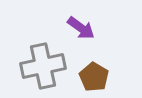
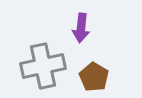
purple arrow: rotated 60 degrees clockwise
